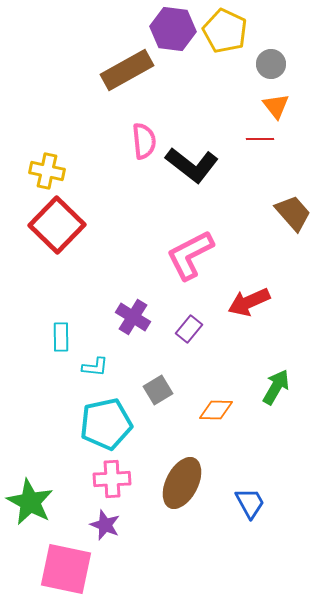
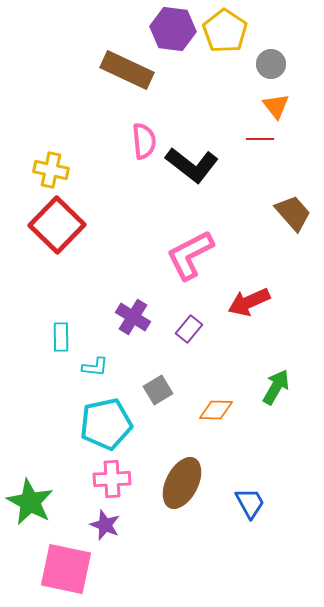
yellow pentagon: rotated 9 degrees clockwise
brown rectangle: rotated 54 degrees clockwise
yellow cross: moved 4 px right, 1 px up
